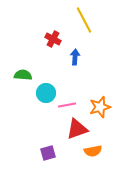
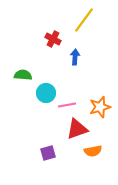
yellow line: rotated 64 degrees clockwise
